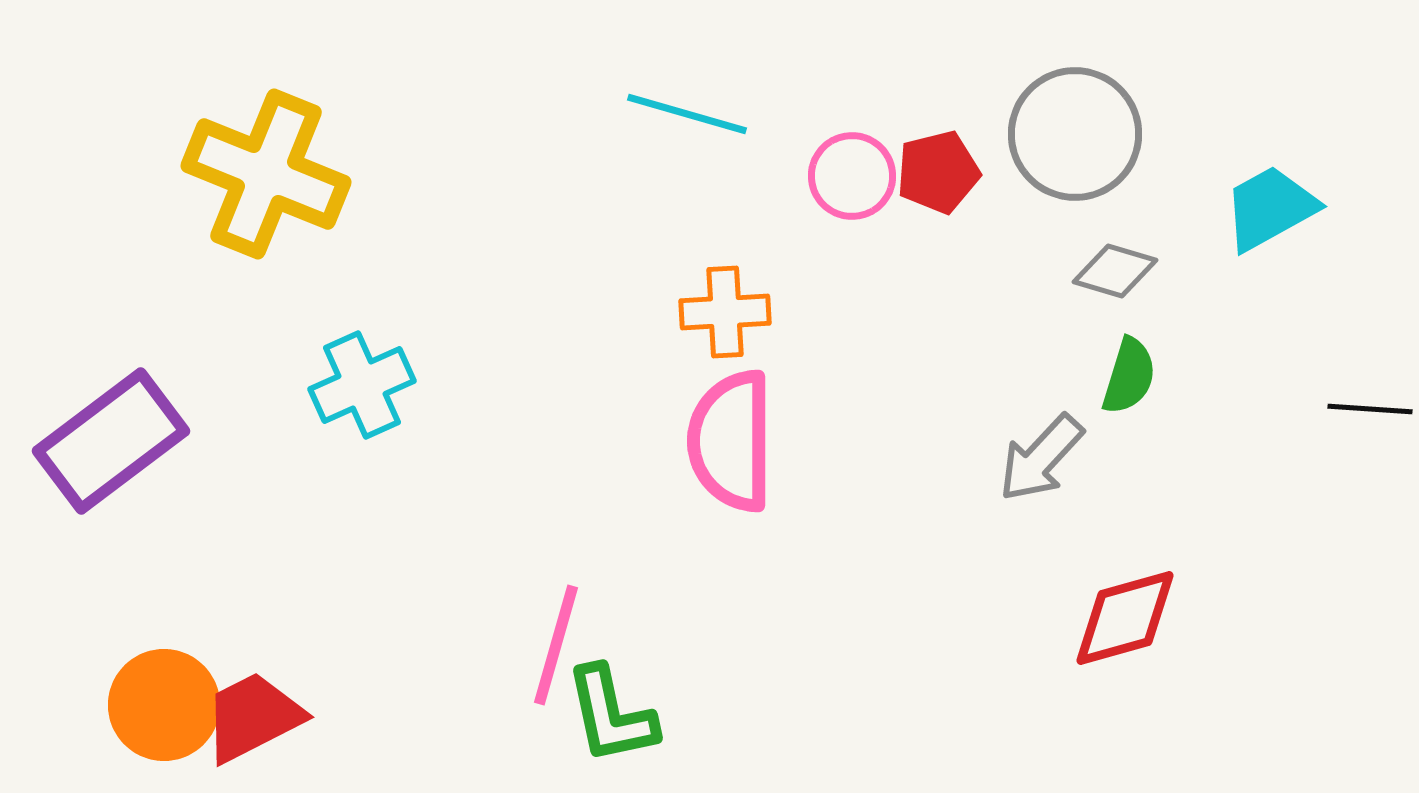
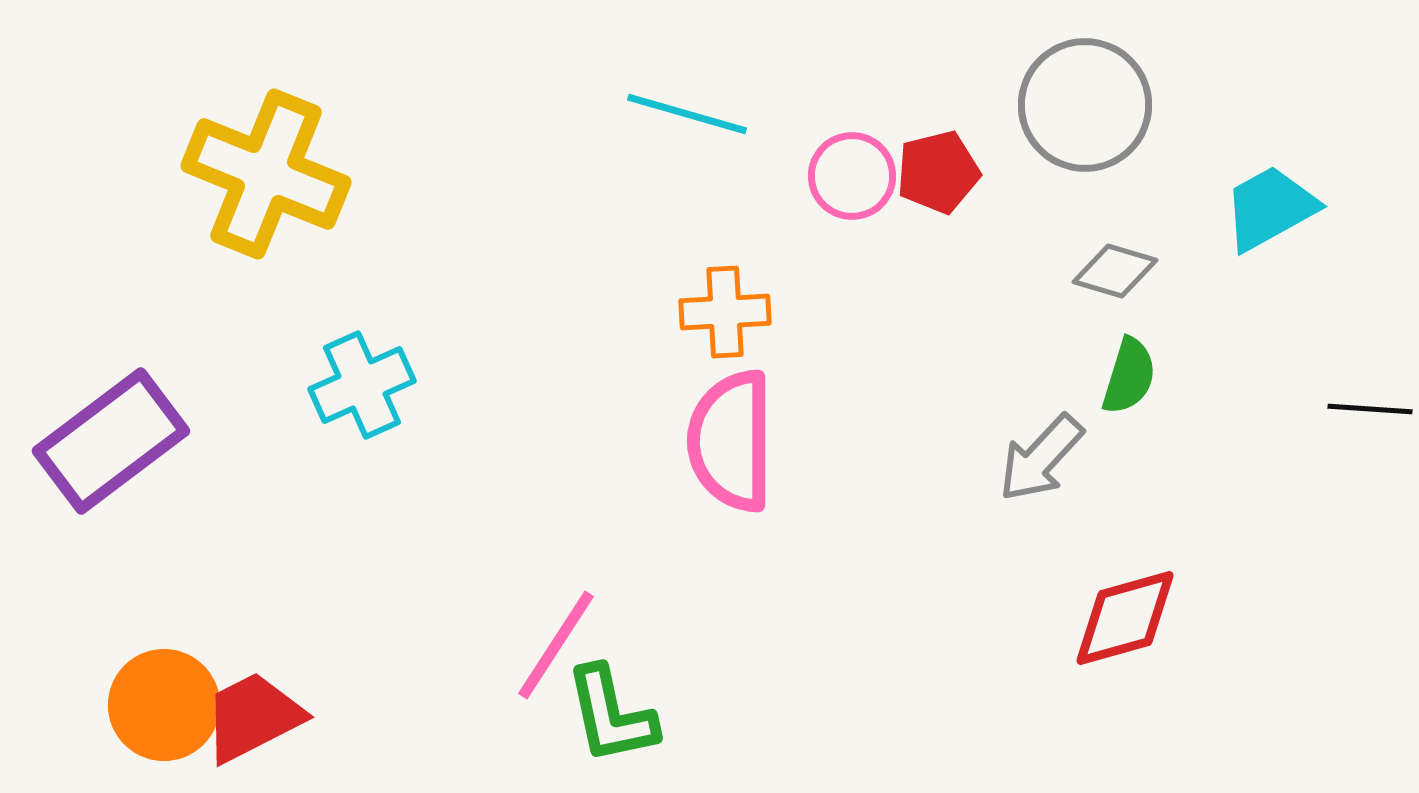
gray circle: moved 10 px right, 29 px up
pink line: rotated 17 degrees clockwise
